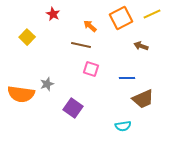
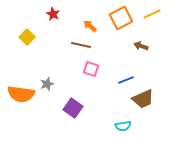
blue line: moved 1 px left, 2 px down; rotated 21 degrees counterclockwise
